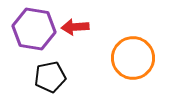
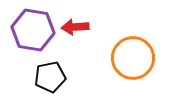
purple hexagon: moved 1 px left, 1 px down
